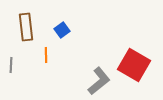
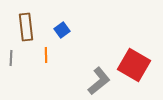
gray line: moved 7 px up
